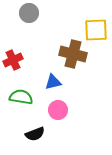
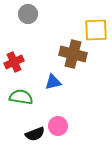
gray circle: moved 1 px left, 1 px down
red cross: moved 1 px right, 2 px down
pink circle: moved 16 px down
